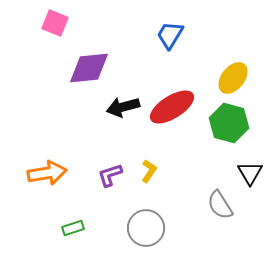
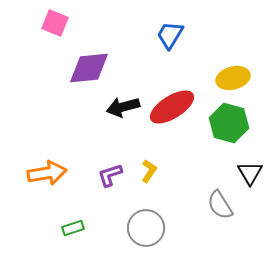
yellow ellipse: rotated 36 degrees clockwise
